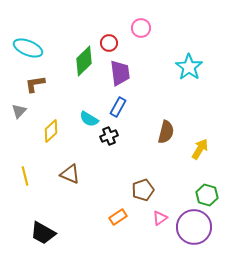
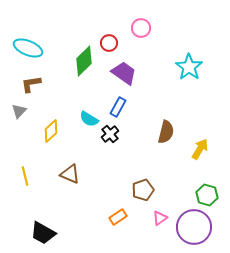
purple trapezoid: moved 4 px right; rotated 48 degrees counterclockwise
brown L-shape: moved 4 px left
black cross: moved 1 px right, 2 px up; rotated 18 degrees counterclockwise
